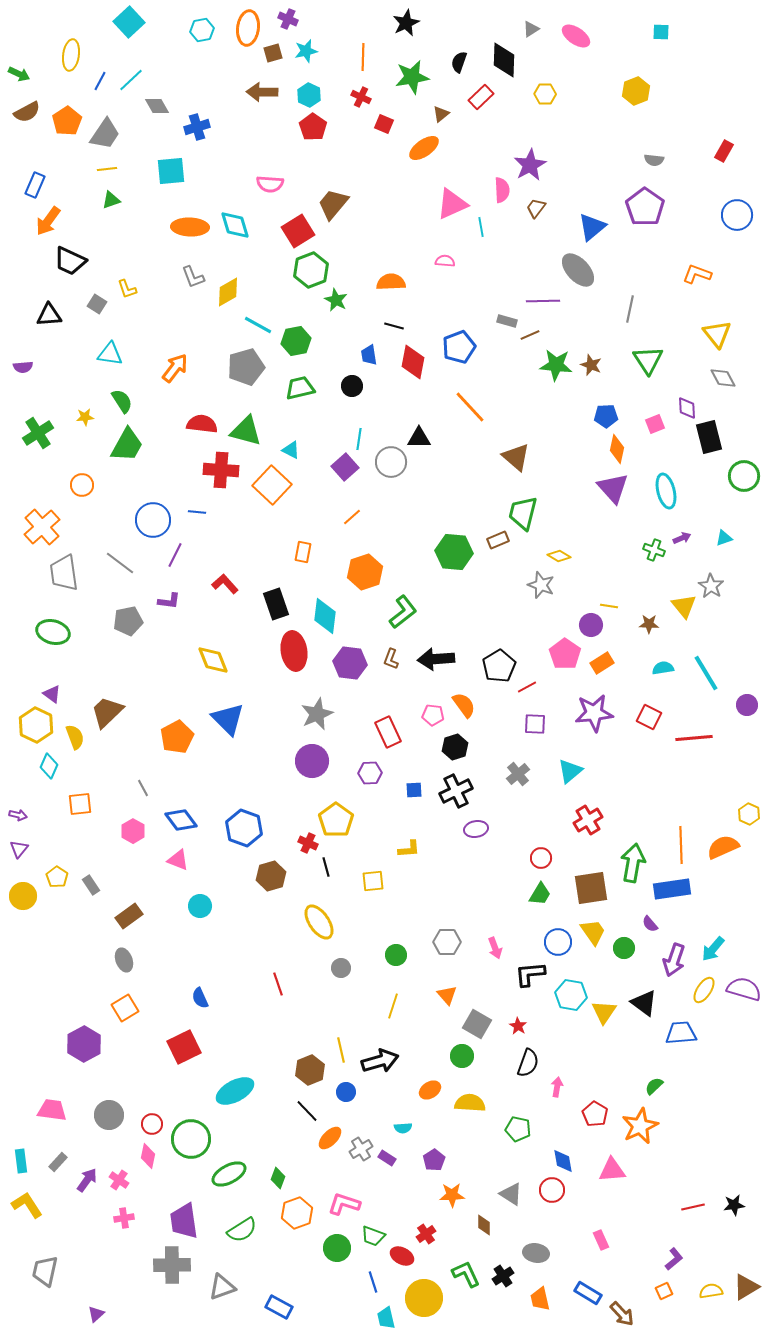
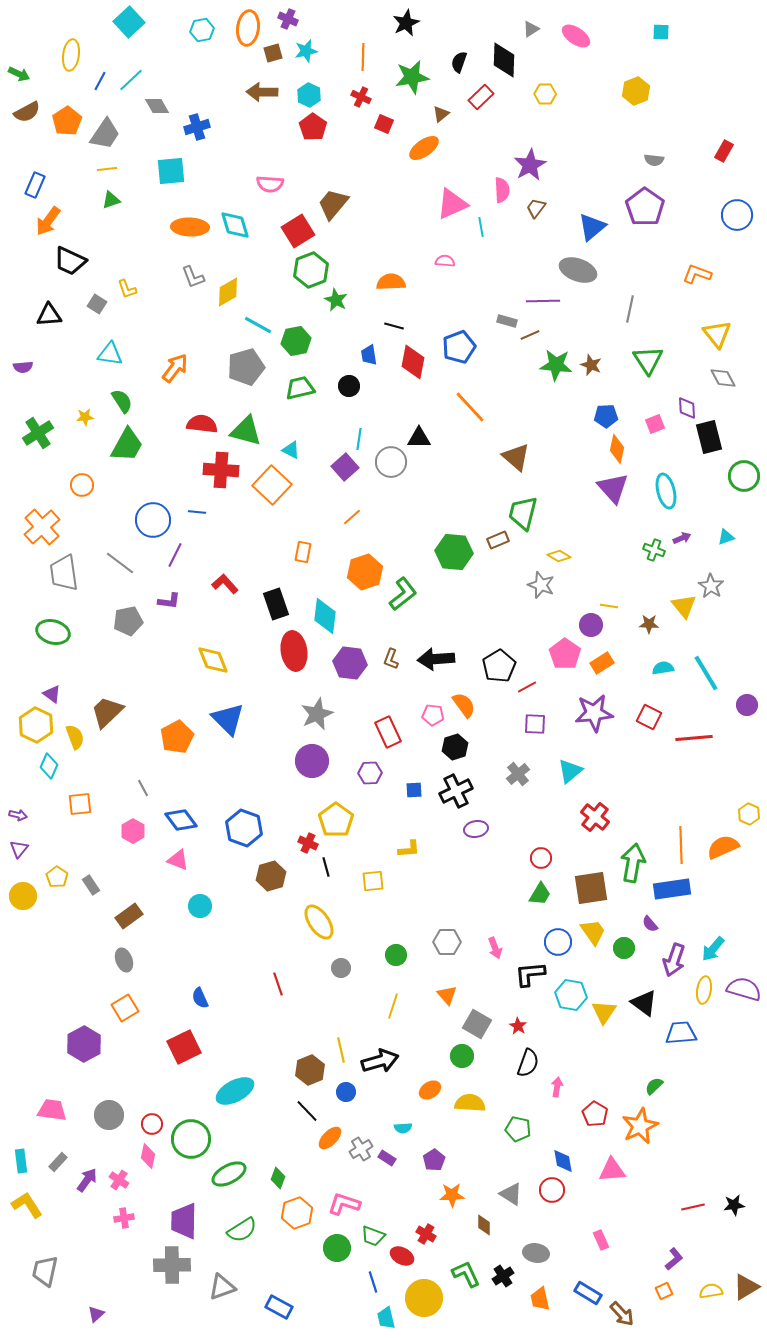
gray ellipse at (578, 270): rotated 27 degrees counterclockwise
black circle at (352, 386): moved 3 px left
cyan triangle at (724, 538): moved 2 px right, 1 px up
green L-shape at (403, 612): moved 18 px up
red cross at (588, 820): moved 7 px right, 3 px up; rotated 20 degrees counterclockwise
yellow ellipse at (704, 990): rotated 24 degrees counterclockwise
purple trapezoid at (184, 1221): rotated 9 degrees clockwise
red cross at (426, 1234): rotated 24 degrees counterclockwise
